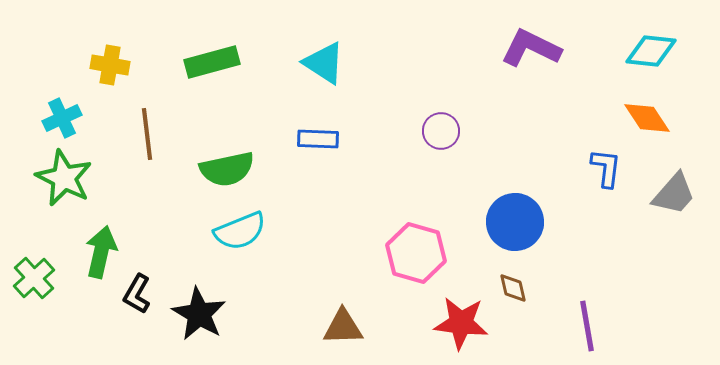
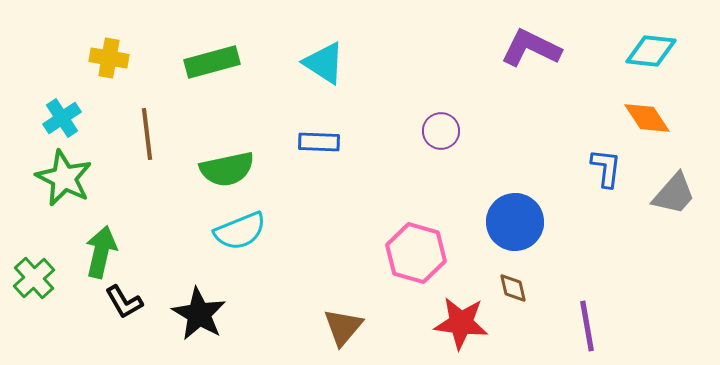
yellow cross: moved 1 px left, 7 px up
cyan cross: rotated 9 degrees counterclockwise
blue rectangle: moved 1 px right, 3 px down
black L-shape: moved 13 px left, 8 px down; rotated 60 degrees counterclockwise
brown triangle: rotated 48 degrees counterclockwise
